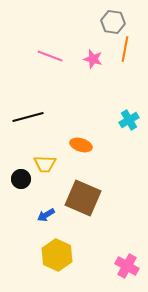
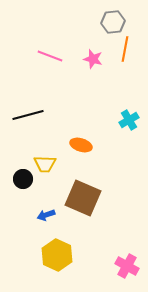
gray hexagon: rotated 15 degrees counterclockwise
black line: moved 2 px up
black circle: moved 2 px right
blue arrow: rotated 12 degrees clockwise
